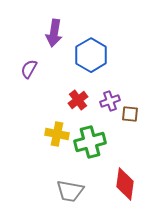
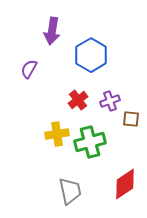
purple arrow: moved 2 px left, 2 px up
brown square: moved 1 px right, 5 px down
yellow cross: rotated 20 degrees counterclockwise
red diamond: rotated 48 degrees clockwise
gray trapezoid: rotated 112 degrees counterclockwise
